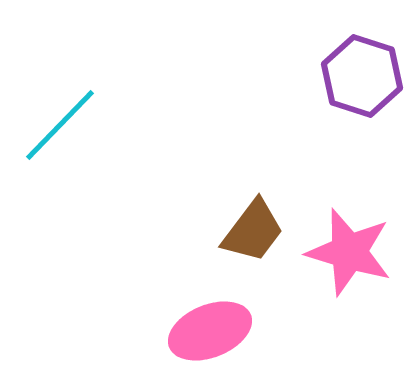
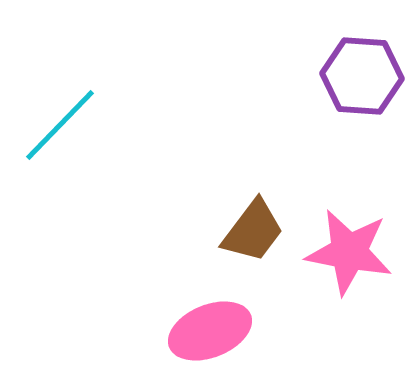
purple hexagon: rotated 14 degrees counterclockwise
pink star: rotated 6 degrees counterclockwise
